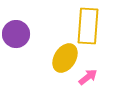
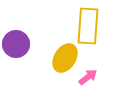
purple circle: moved 10 px down
